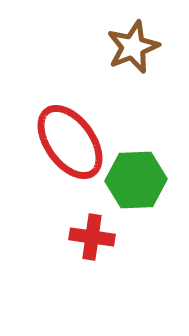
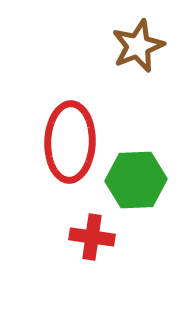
brown star: moved 5 px right, 1 px up
red ellipse: rotated 38 degrees clockwise
